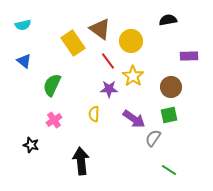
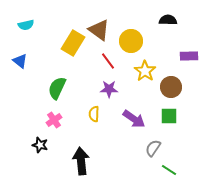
black semicircle: rotated 12 degrees clockwise
cyan semicircle: moved 3 px right
brown triangle: moved 1 px left, 1 px down
yellow rectangle: rotated 65 degrees clockwise
blue triangle: moved 4 px left
yellow star: moved 12 px right, 5 px up
green semicircle: moved 5 px right, 3 px down
green square: moved 1 px down; rotated 12 degrees clockwise
gray semicircle: moved 10 px down
black star: moved 9 px right
